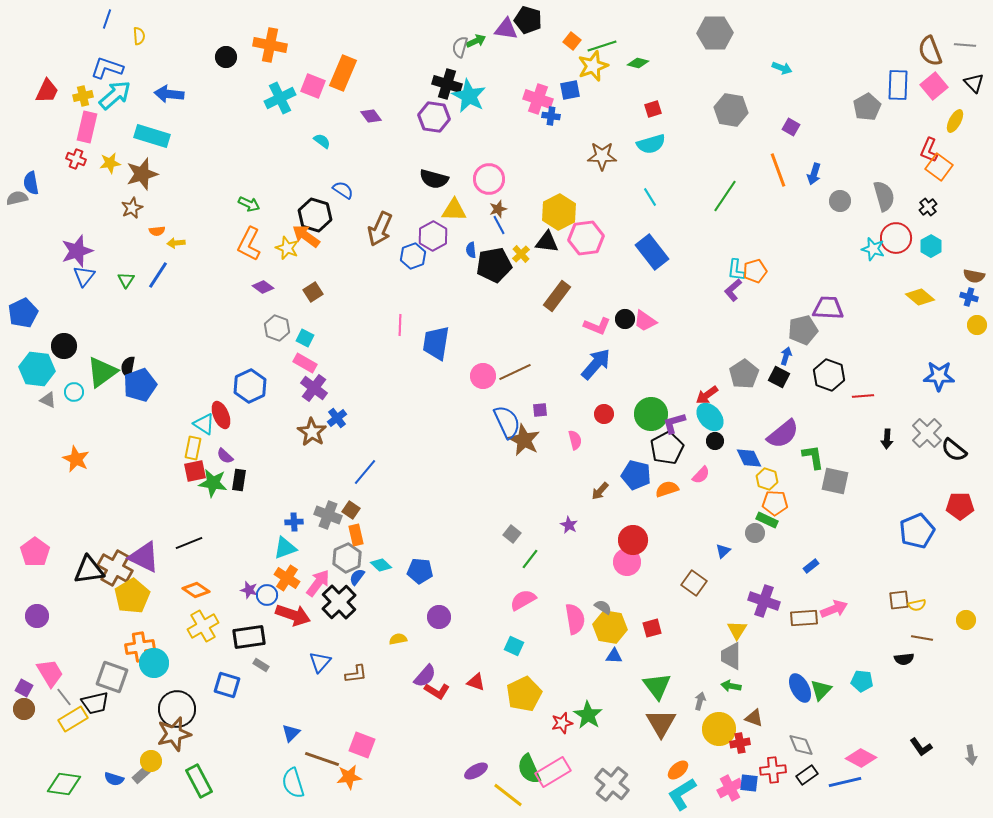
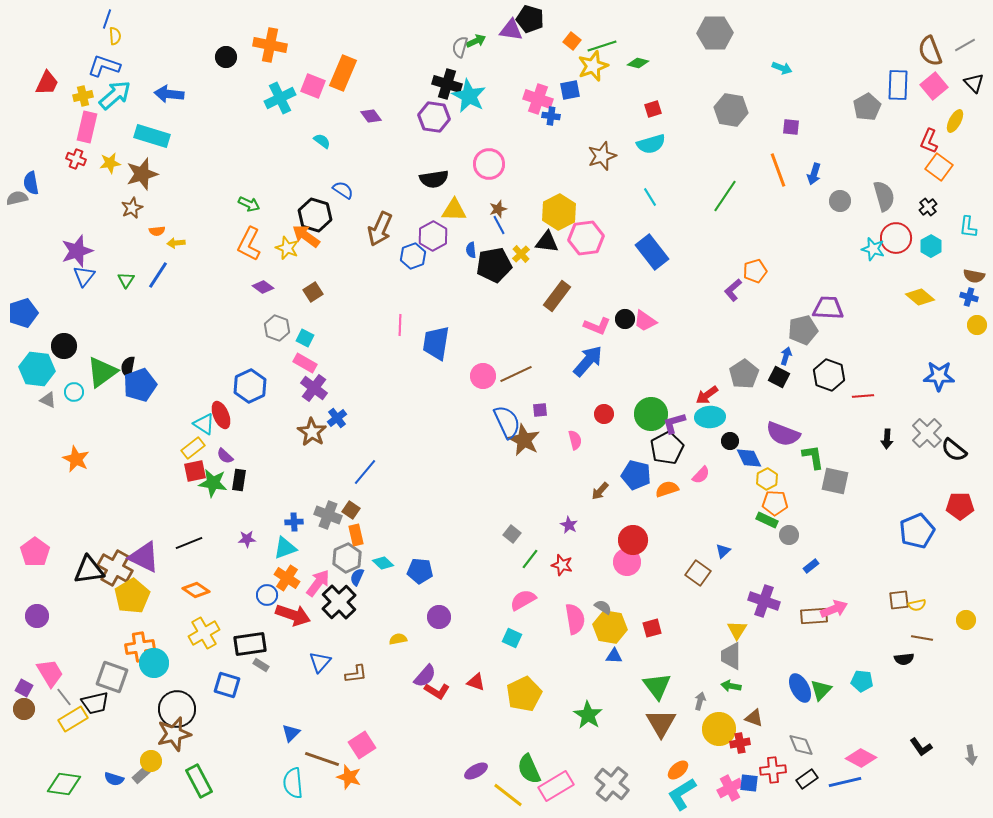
black pentagon at (528, 20): moved 2 px right, 1 px up
purple triangle at (506, 29): moved 5 px right, 1 px down
yellow semicircle at (139, 36): moved 24 px left
gray line at (965, 45): rotated 35 degrees counterclockwise
blue L-shape at (107, 68): moved 3 px left, 2 px up
red trapezoid at (47, 91): moved 8 px up
purple square at (791, 127): rotated 24 degrees counterclockwise
red L-shape at (929, 150): moved 9 px up
brown star at (602, 156): rotated 20 degrees counterclockwise
black semicircle at (434, 179): rotated 24 degrees counterclockwise
pink circle at (489, 179): moved 15 px up
cyan L-shape at (736, 270): moved 232 px right, 43 px up
blue pentagon at (23, 313): rotated 8 degrees clockwise
blue arrow at (596, 364): moved 8 px left, 3 px up
brown line at (515, 372): moved 1 px right, 2 px down
cyan ellipse at (710, 417): rotated 52 degrees counterclockwise
purple semicircle at (783, 434): rotated 60 degrees clockwise
black circle at (715, 441): moved 15 px right
yellow rectangle at (193, 448): rotated 40 degrees clockwise
yellow hexagon at (767, 479): rotated 15 degrees clockwise
gray circle at (755, 533): moved 34 px right, 2 px down
cyan diamond at (381, 565): moved 2 px right, 2 px up
blue semicircle at (357, 577): rotated 12 degrees counterclockwise
brown square at (694, 583): moved 4 px right, 10 px up
purple star at (249, 590): moved 2 px left, 51 px up; rotated 18 degrees counterclockwise
brown rectangle at (804, 618): moved 10 px right, 2 px up
yellow cross at (203, 626): moved 1 px right, 7 px down
black rectangle at (249, 637): moved 1 px right, 7 px down
cyan square at (514, 646): moved 2 px left, 8 px up
red star at (562, 723): moved 158 px up; rotated 30 degrees clockwise
pink square at (362, 745): rotated 36 degrees clockwise
pink rectangle at (553, 772): moved 3 px right, 14 px down
black rectangle at (807, 775): moved 4 px down
orange star at (349, 777): rotated 25 degrees clockwise
cyan semicircle at (293, 783): rotated 12 degrees clockwise
